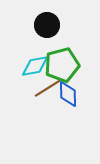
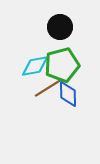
black circle: moved 13 px right, 2 px down
